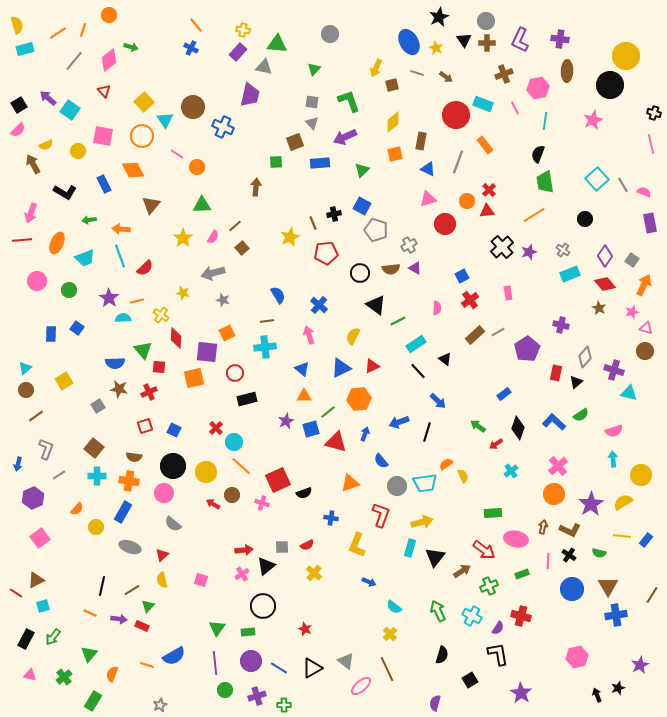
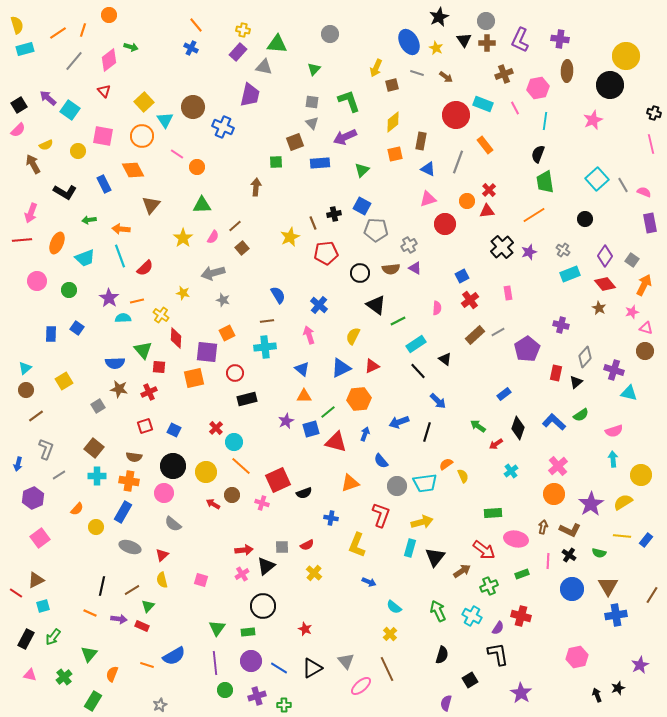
gray pentagon at (376, 230): rotated 15 degrees counterclockwise
gray triangle at (346, 661): rotated 12 degrees clockwise
purple semicircle at (435, 703): moved 11 px right
